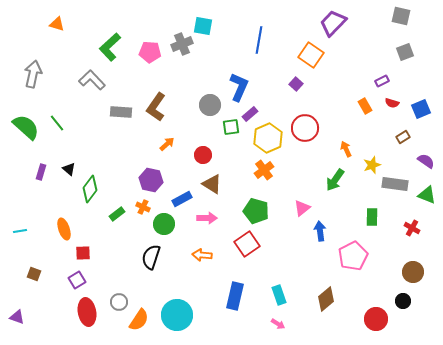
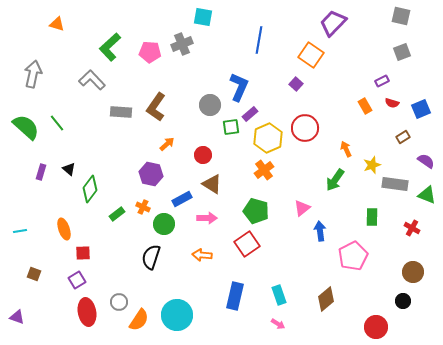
cyan square at (203, 26): moved 9 px up
gray square at (405, 52): moved 3 px left
purple hexagon at (151, 180): moved 6 px up
red circle at (376, 319): moved 8 px down
